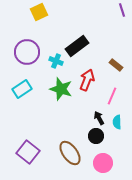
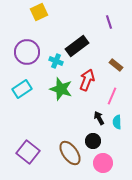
purple line: moved 13 px left, 12 px down
black circle: moved 3 px left, 5 px down
